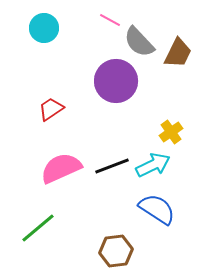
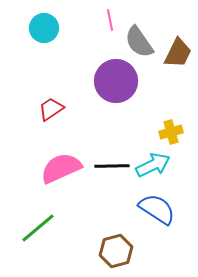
pink line: rotated 50 degrees clockwise
gray semicircle: rotated 8 degrees clockwise
yellow cross: rotated 20 degrees clockwise
black line: rotated 20 degrees clockwise
brown hexagon: rotated 8 degrees counterclockwise
